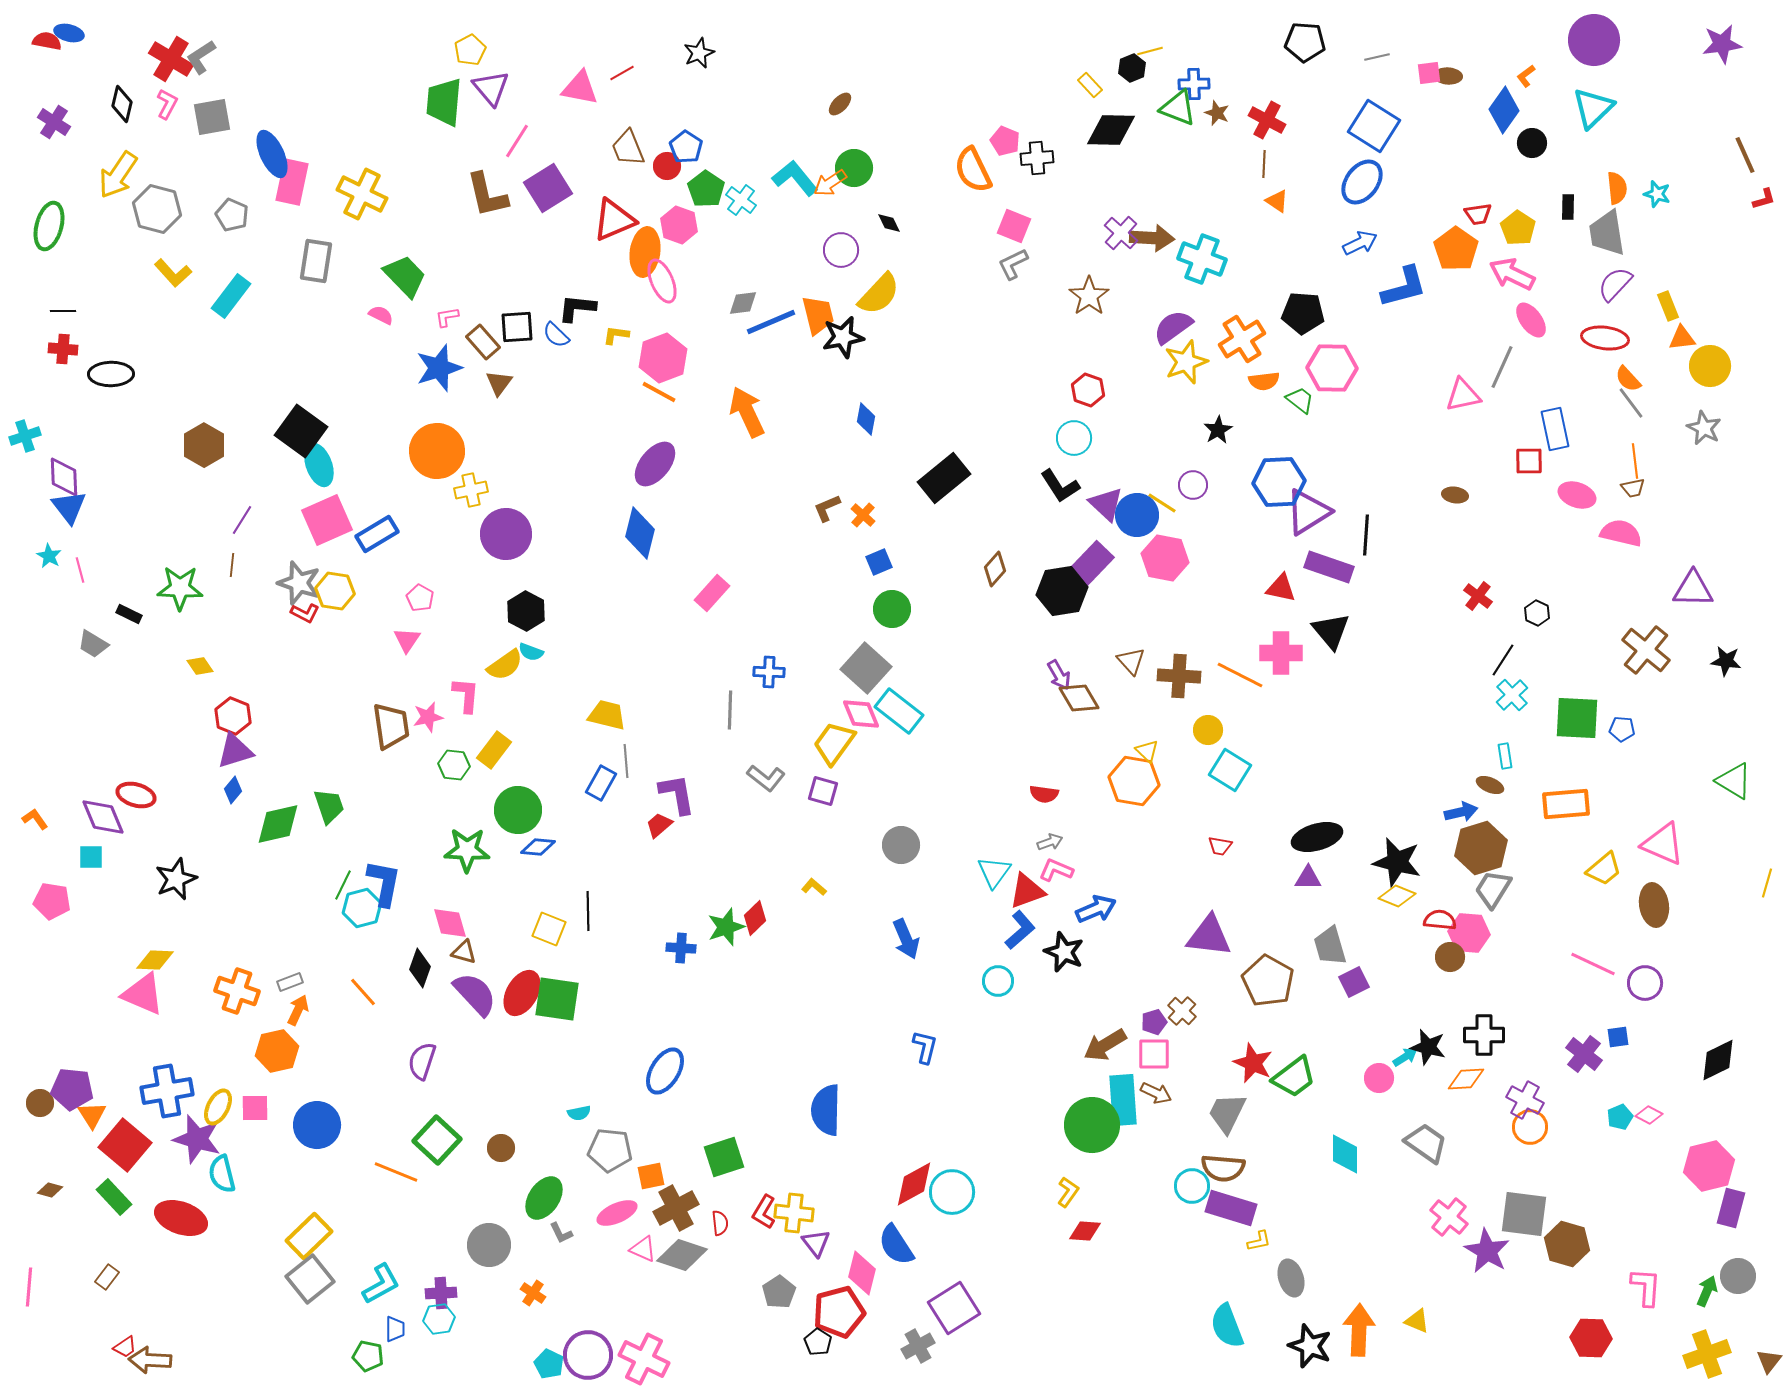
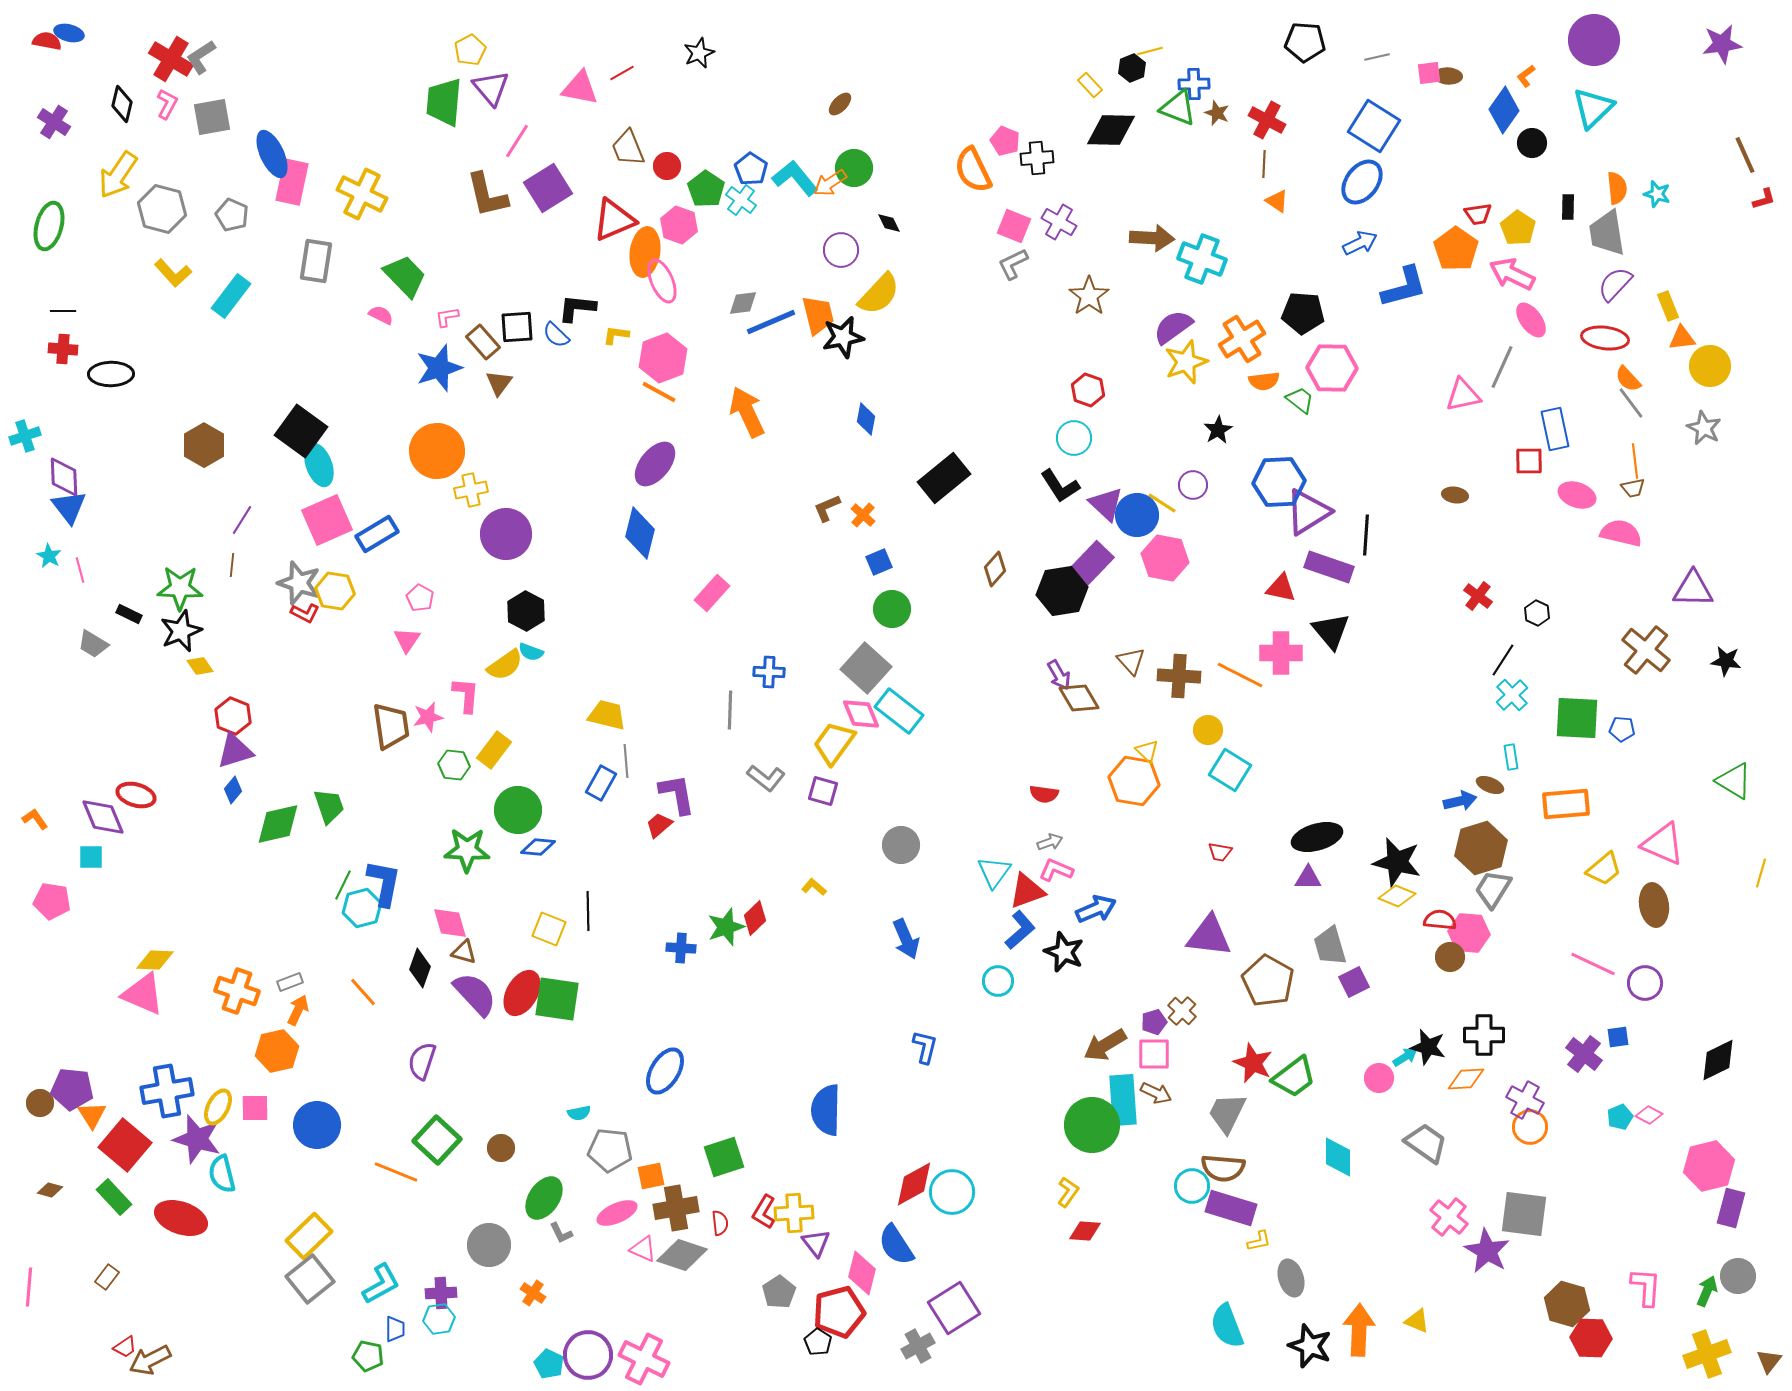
blue pentagon at (686, 147): moved 65 px right, 22 px down
gray hexagon at (157, 209): moved 5 px right
purple cross at (1121, 233): moved 62 px left, 11 px up; rotated 12 degrees counterclockwise
cyan rectangle at (1505, 756): moved 6 px right, 1 px down
blue arrow at (1461, 812): moved 1 px left, 11 px up
red trapezoid at (1220, 846): moved 6 px down
black star at (176, 879): moved 5 px right, 248 px up
yellow line at (1767, 883): moved 6 px left, 10 px up
cyan diamond at (1345, 1154): moved 7 px left, 3 px down
brown cross at (676, 1208): rotated 18 degrees clockwise
yellow cross at (794, 1213): rotated 9 degrees counterclockwise
brown hexagon at (1567, 1244): moved 60 px down
brown arrow at (150, 1360): rotated 30 degrees counterclockwise
